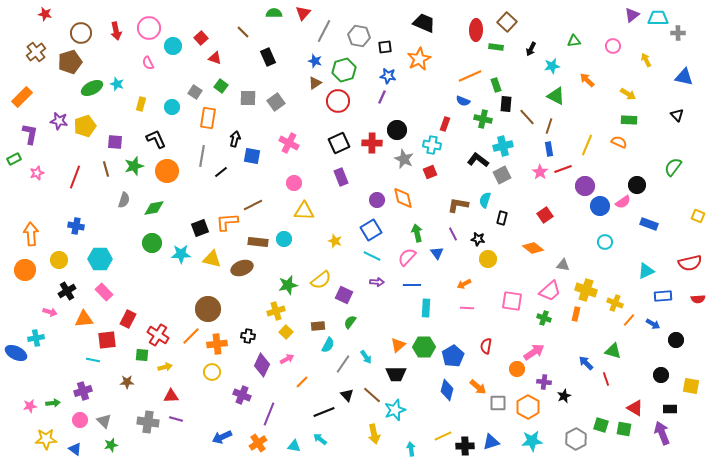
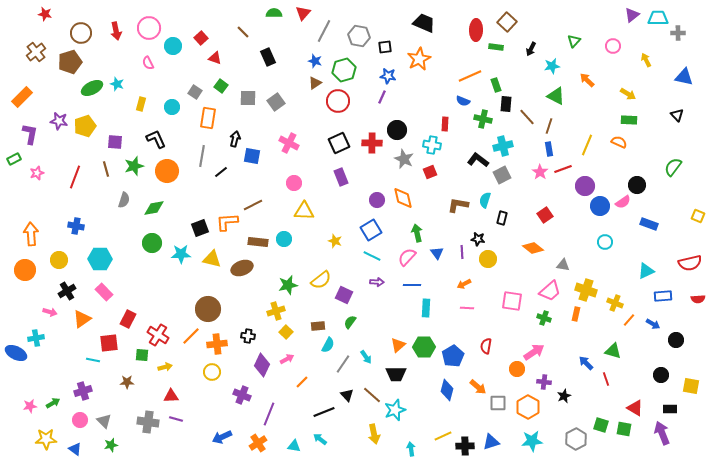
green triangle at (574, 41): rotated 40 degrees counterclockwise
red rectangle at (445, 124): rotated 16 degrees counterclockwise
purple line at (453, 234): moved 9 px right, 18 px down; rotated 24 degrees clockwise
orange triangle at (84, 319): moved 2 px left; rotated 30 degrees counterclockwise
red square at (107, 340): moved 2 px right, 3 px down
green arrow at (53, 403): rotated 24 degrees counterclockwise
